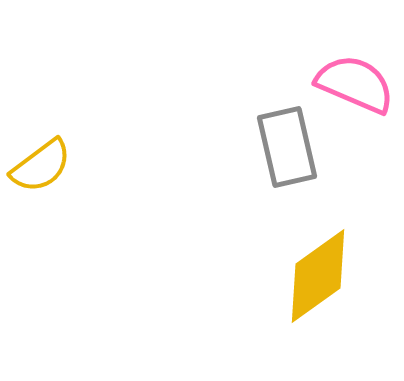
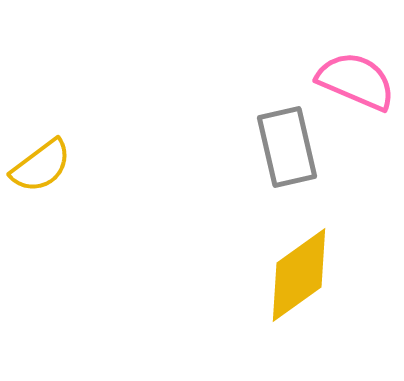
pink semicircle: moved 1 px right, 3 px up
yellow diamond: moved 19 px left, 1 px up
